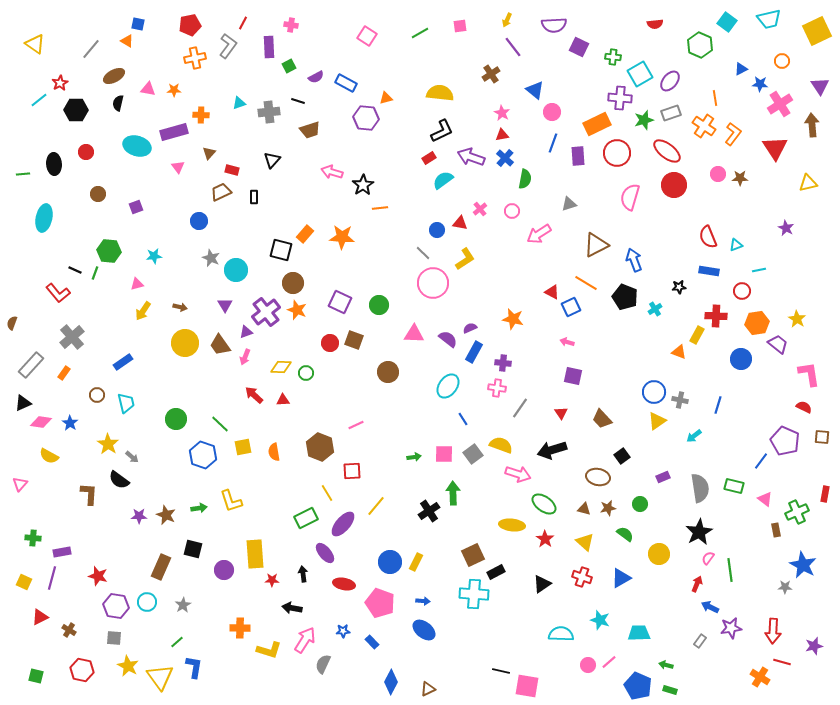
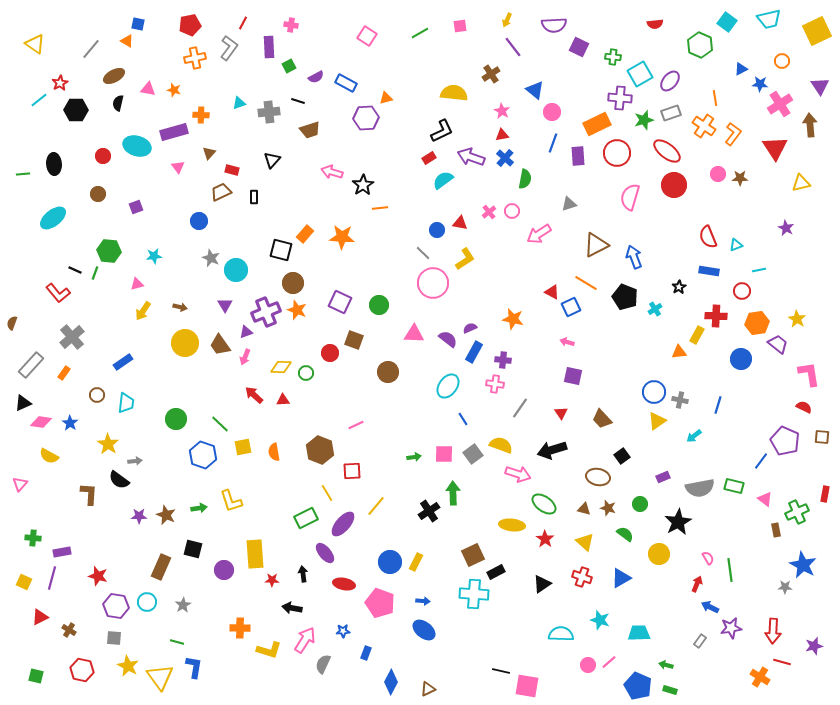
gray L-shape at (228, 46): moved 1 px right, 2 px down
orange star at (174, 90): rotated 16 degrees clockwise
yellow semicircle at (440, 93): moved 14 px right
pink star at (502, 113): moved 2 px up
purple hexagon at (366, 118): rotated 10 degrees counterclockwise
brown arrow at (812, 125): moved 2 px left
red circle at (86, 152): moved 17 px right, 4 px down
yellow triangle at (808, 183): moved 7 px left
pink cross at (480, 209): moved 9 px right, 3 px down
cyan ellipse at (44, 218): moved 9 px right; rotated 40 degrees clockwise
blue arrow at (634, 260): moved 3 px up
black star at (679, 287): rotated 24 degrees counterclockwise
purple cross at (266, 312): rotated 16 degrees clockwise
red circle at (330, 343): moved 10 px down
orange triangle at (679, 352): rotated 28 degrees counterclockwise
purple cross at (503, 363): moved 3 px up
pink cross at (497, 388): moved 2 px left, 4 px up
cyan trapezoid at (126, 403): rotated 20 degrees clockwise
brown hexagon at (320, 447): moved 3 px down
gray arrow at (132, 457): moved 3 px right, 4 px down; rotated 48 degrees counterclockwise
gray semicircle at (700, 488): rotated 88 degrees clockwise
brown star at (608, 508): rotated 28 degrees clockwise
black star at (699, 532): moved 21 px left, 10 px up
pink semicircle at (708, 558): rotated 112 degrees clockwise
green line at (177, 642): rotated 56 degrees clockwise
blue rectangle at (372, 642): moved 6 px left, 11 px down; rotated 64 degrees clockwise
